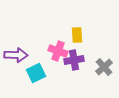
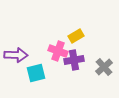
yellow rectangle: moved 1 px left, 1 px down; rotated 63 degrees clockwise
cyan square: rotated 12 degrees clockwise
